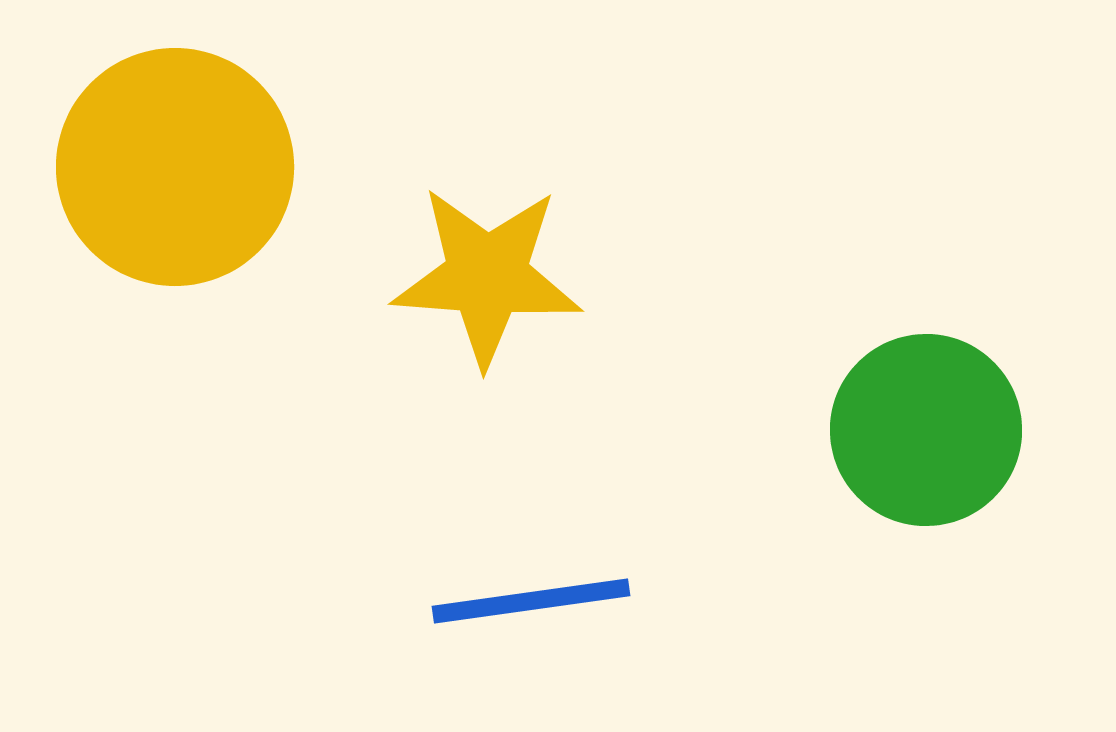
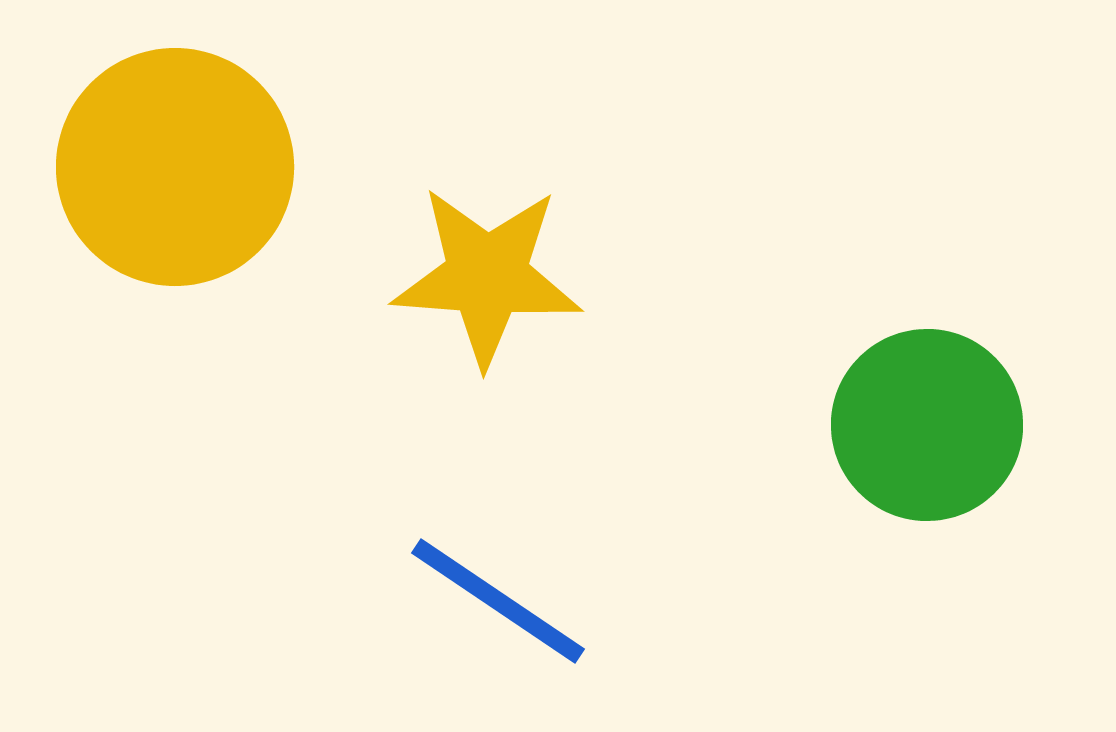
green circle: moved 1 px right, 5 px up
blue line: moved 33 px left; rotated 42 degrees clockwise
